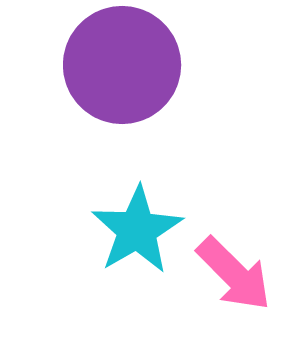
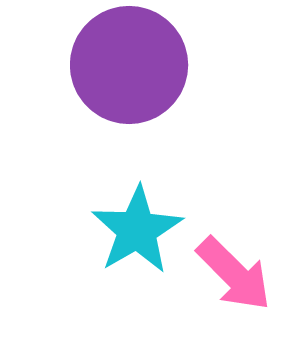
purple circle: moved 7 px right
